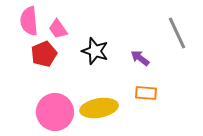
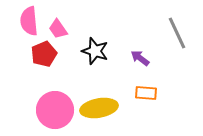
pink circle: moved 2 px up
